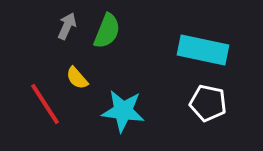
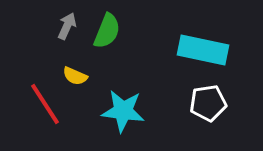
yellow semicircle: moved 2 px left, 2 px up; rotated 25 degrees counterclockwise
white pentagon: rotated 21 degrees counterclockwise
